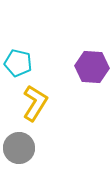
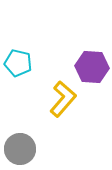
yellow L-shape: moved 28 px right, 4 px up; rotated 9 degrees clockwise
gray circle: moved 1 px right, 1 px down
